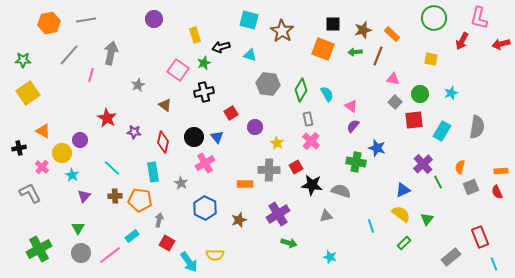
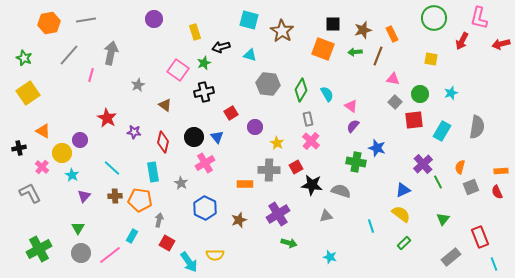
orange rectangle at (392, 34): rotated 21 degrees clockwise
yellow rectangle at (195, 35): moved 3 px up
green star at (23, 60): moved 1 px right, 2 px up; rotated 21 degrees clockwise
green triangle at (427, 219): moved 16 px right
cyan rectangle at (132, 236): rotated 24 degrees counterclockwise
